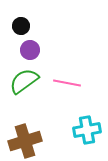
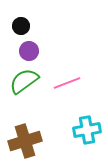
purple circle: moved 1 px left, 1 px down
pink line: rotated 32 degrees counterclockwise
